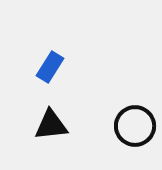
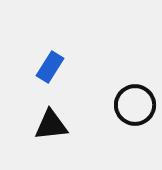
black circle: moved 21 px up
